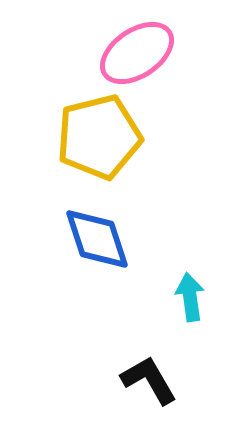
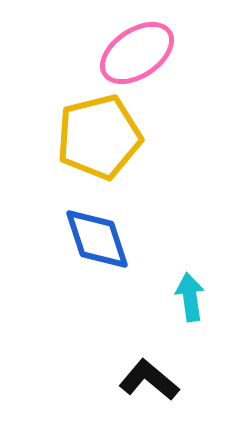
black L-shape: rotated 20 degrees counterclockwise
